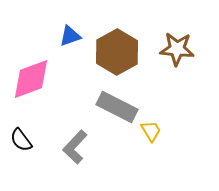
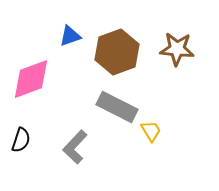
brown hexagon: rotated 9 degrees clockwise
black semicircle: rotated 125 degrees counterclockwise
